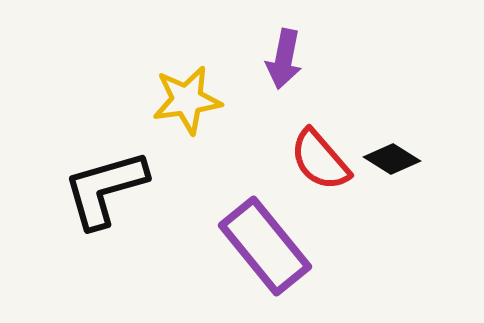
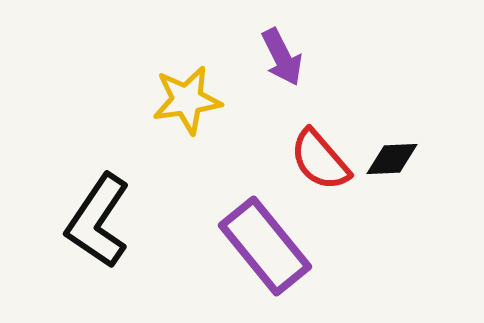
purple arrow: moved 2 px left, 2 px up; rotated 38 degrees counterclockwise
black diamond: rotated 34 degrees counterclockwise
black L-shape: moved 7 px left, 32 px down; rotated 40 degrees counterclockwise
